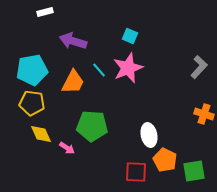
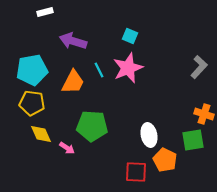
cyan line: rotated 14 degrees clockwise
green square: moved 1 px left, 31 px up
